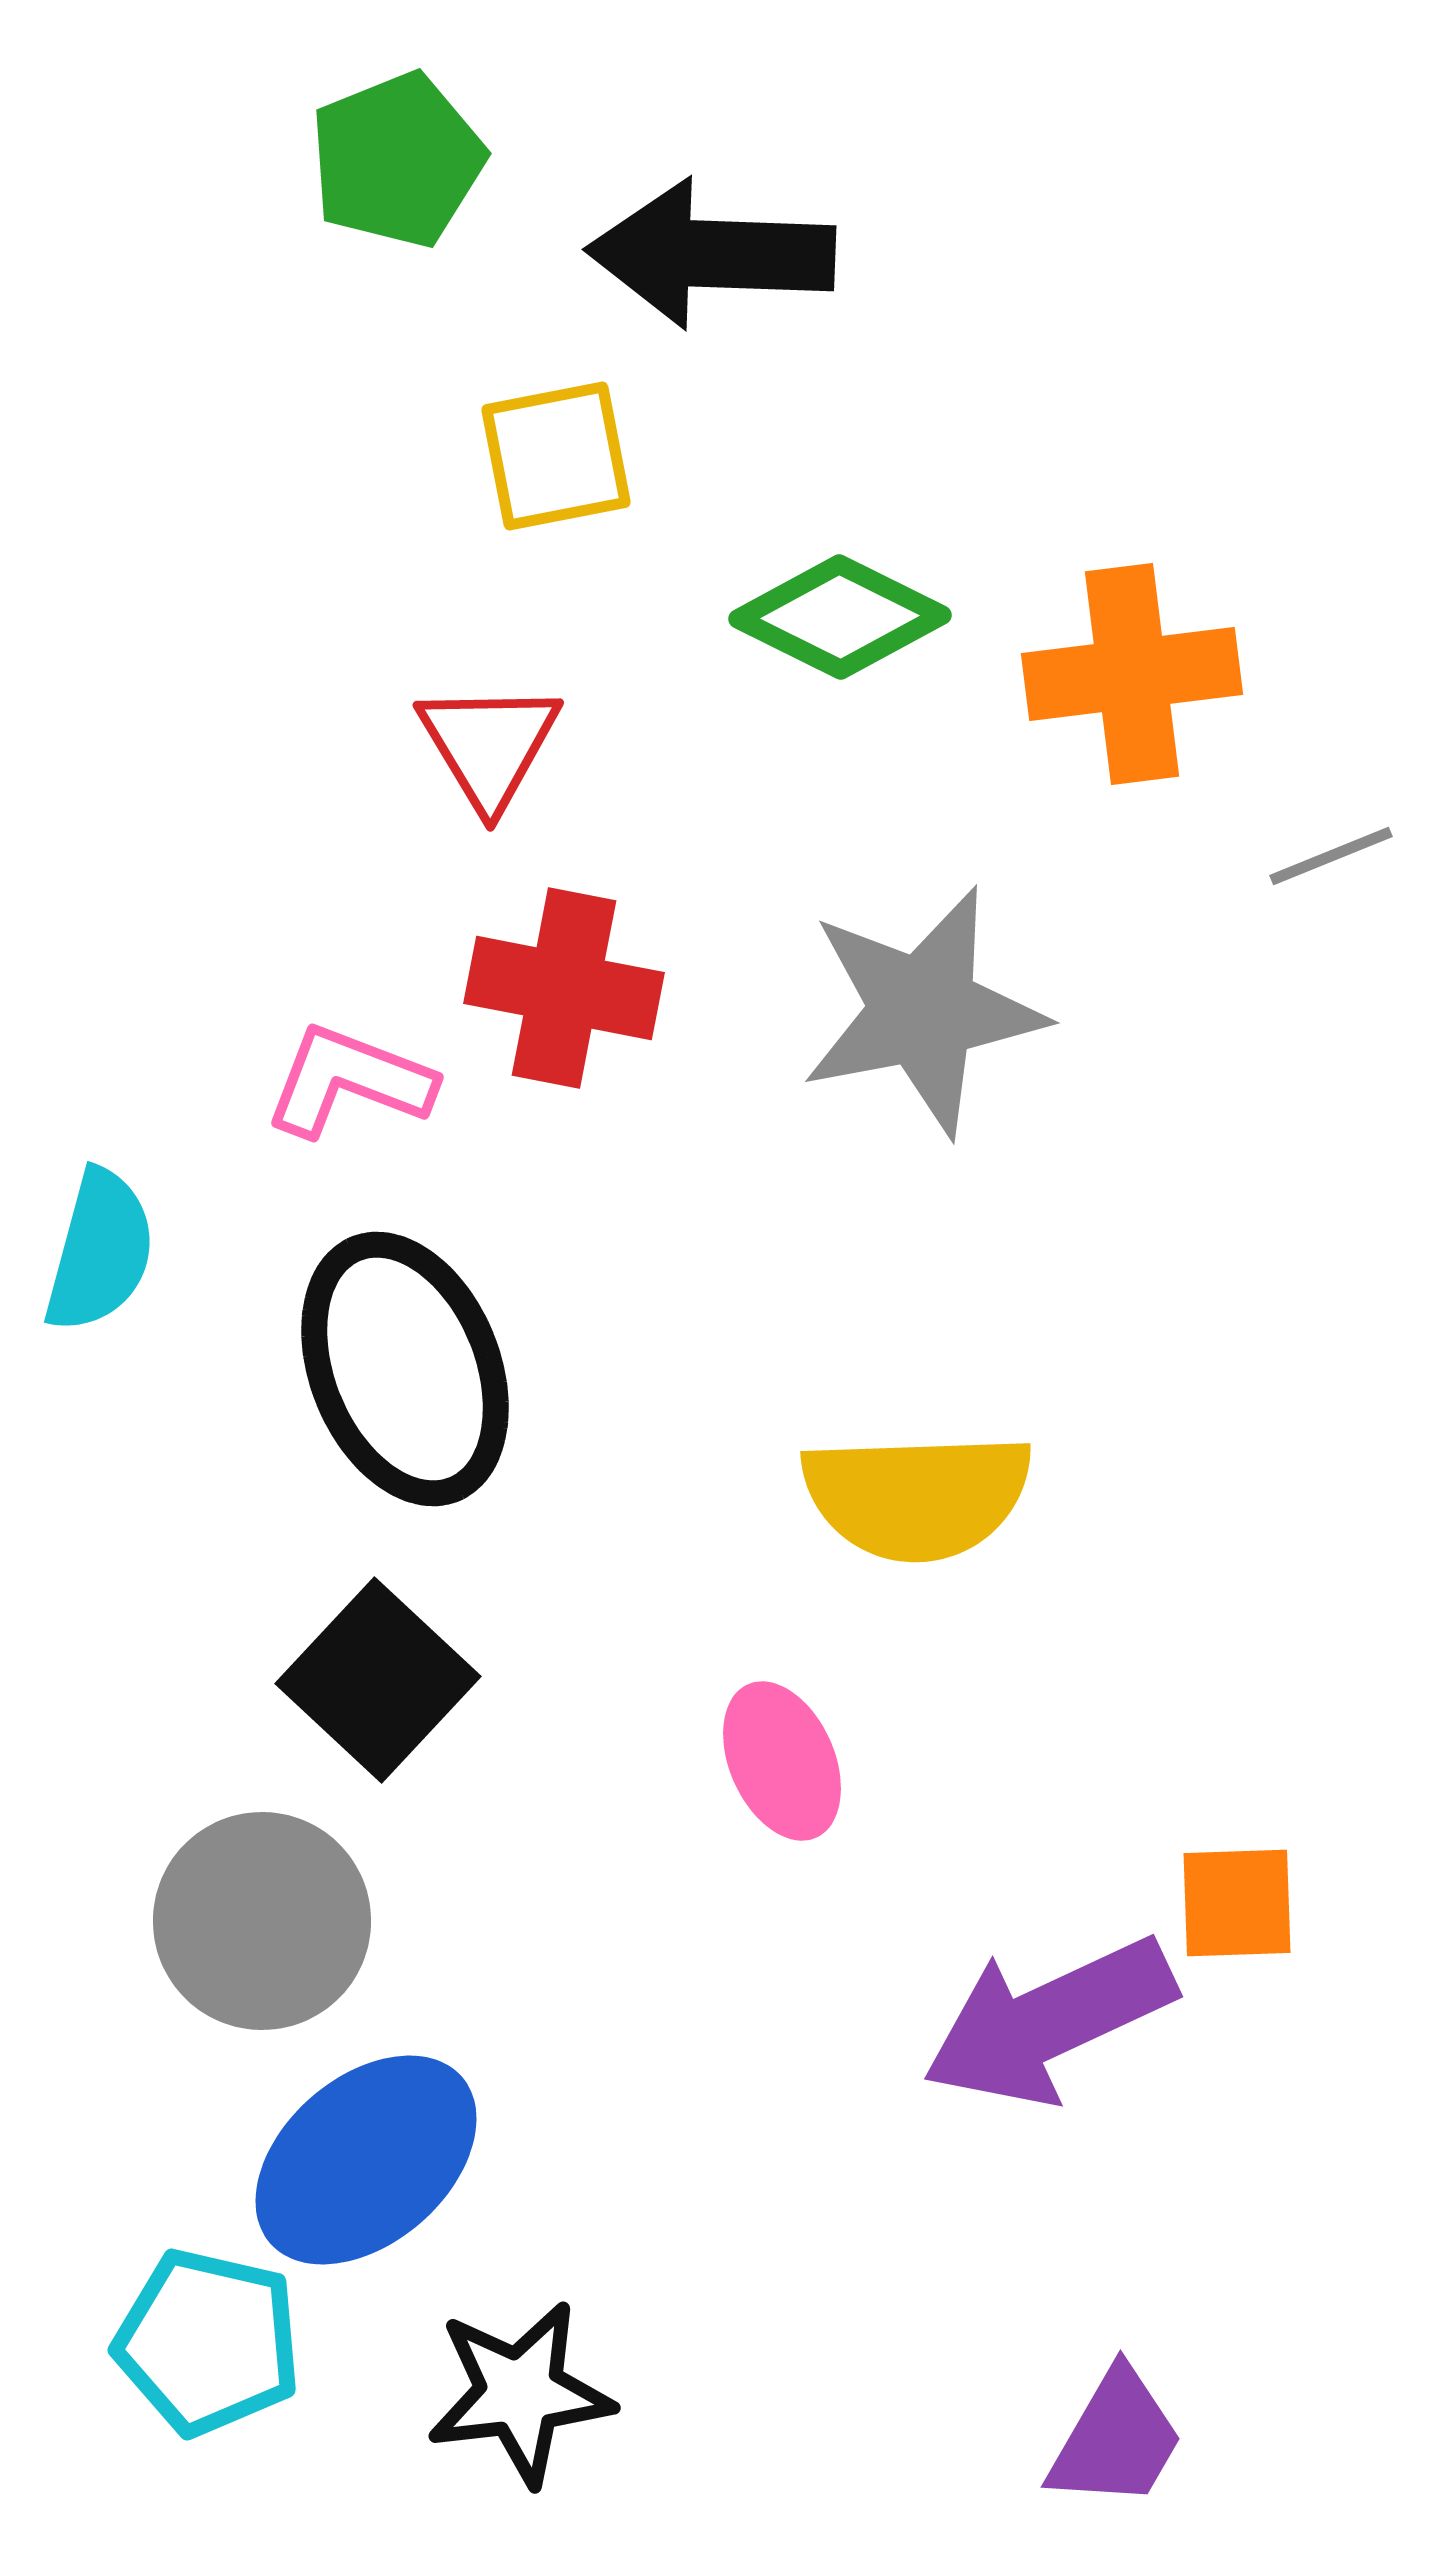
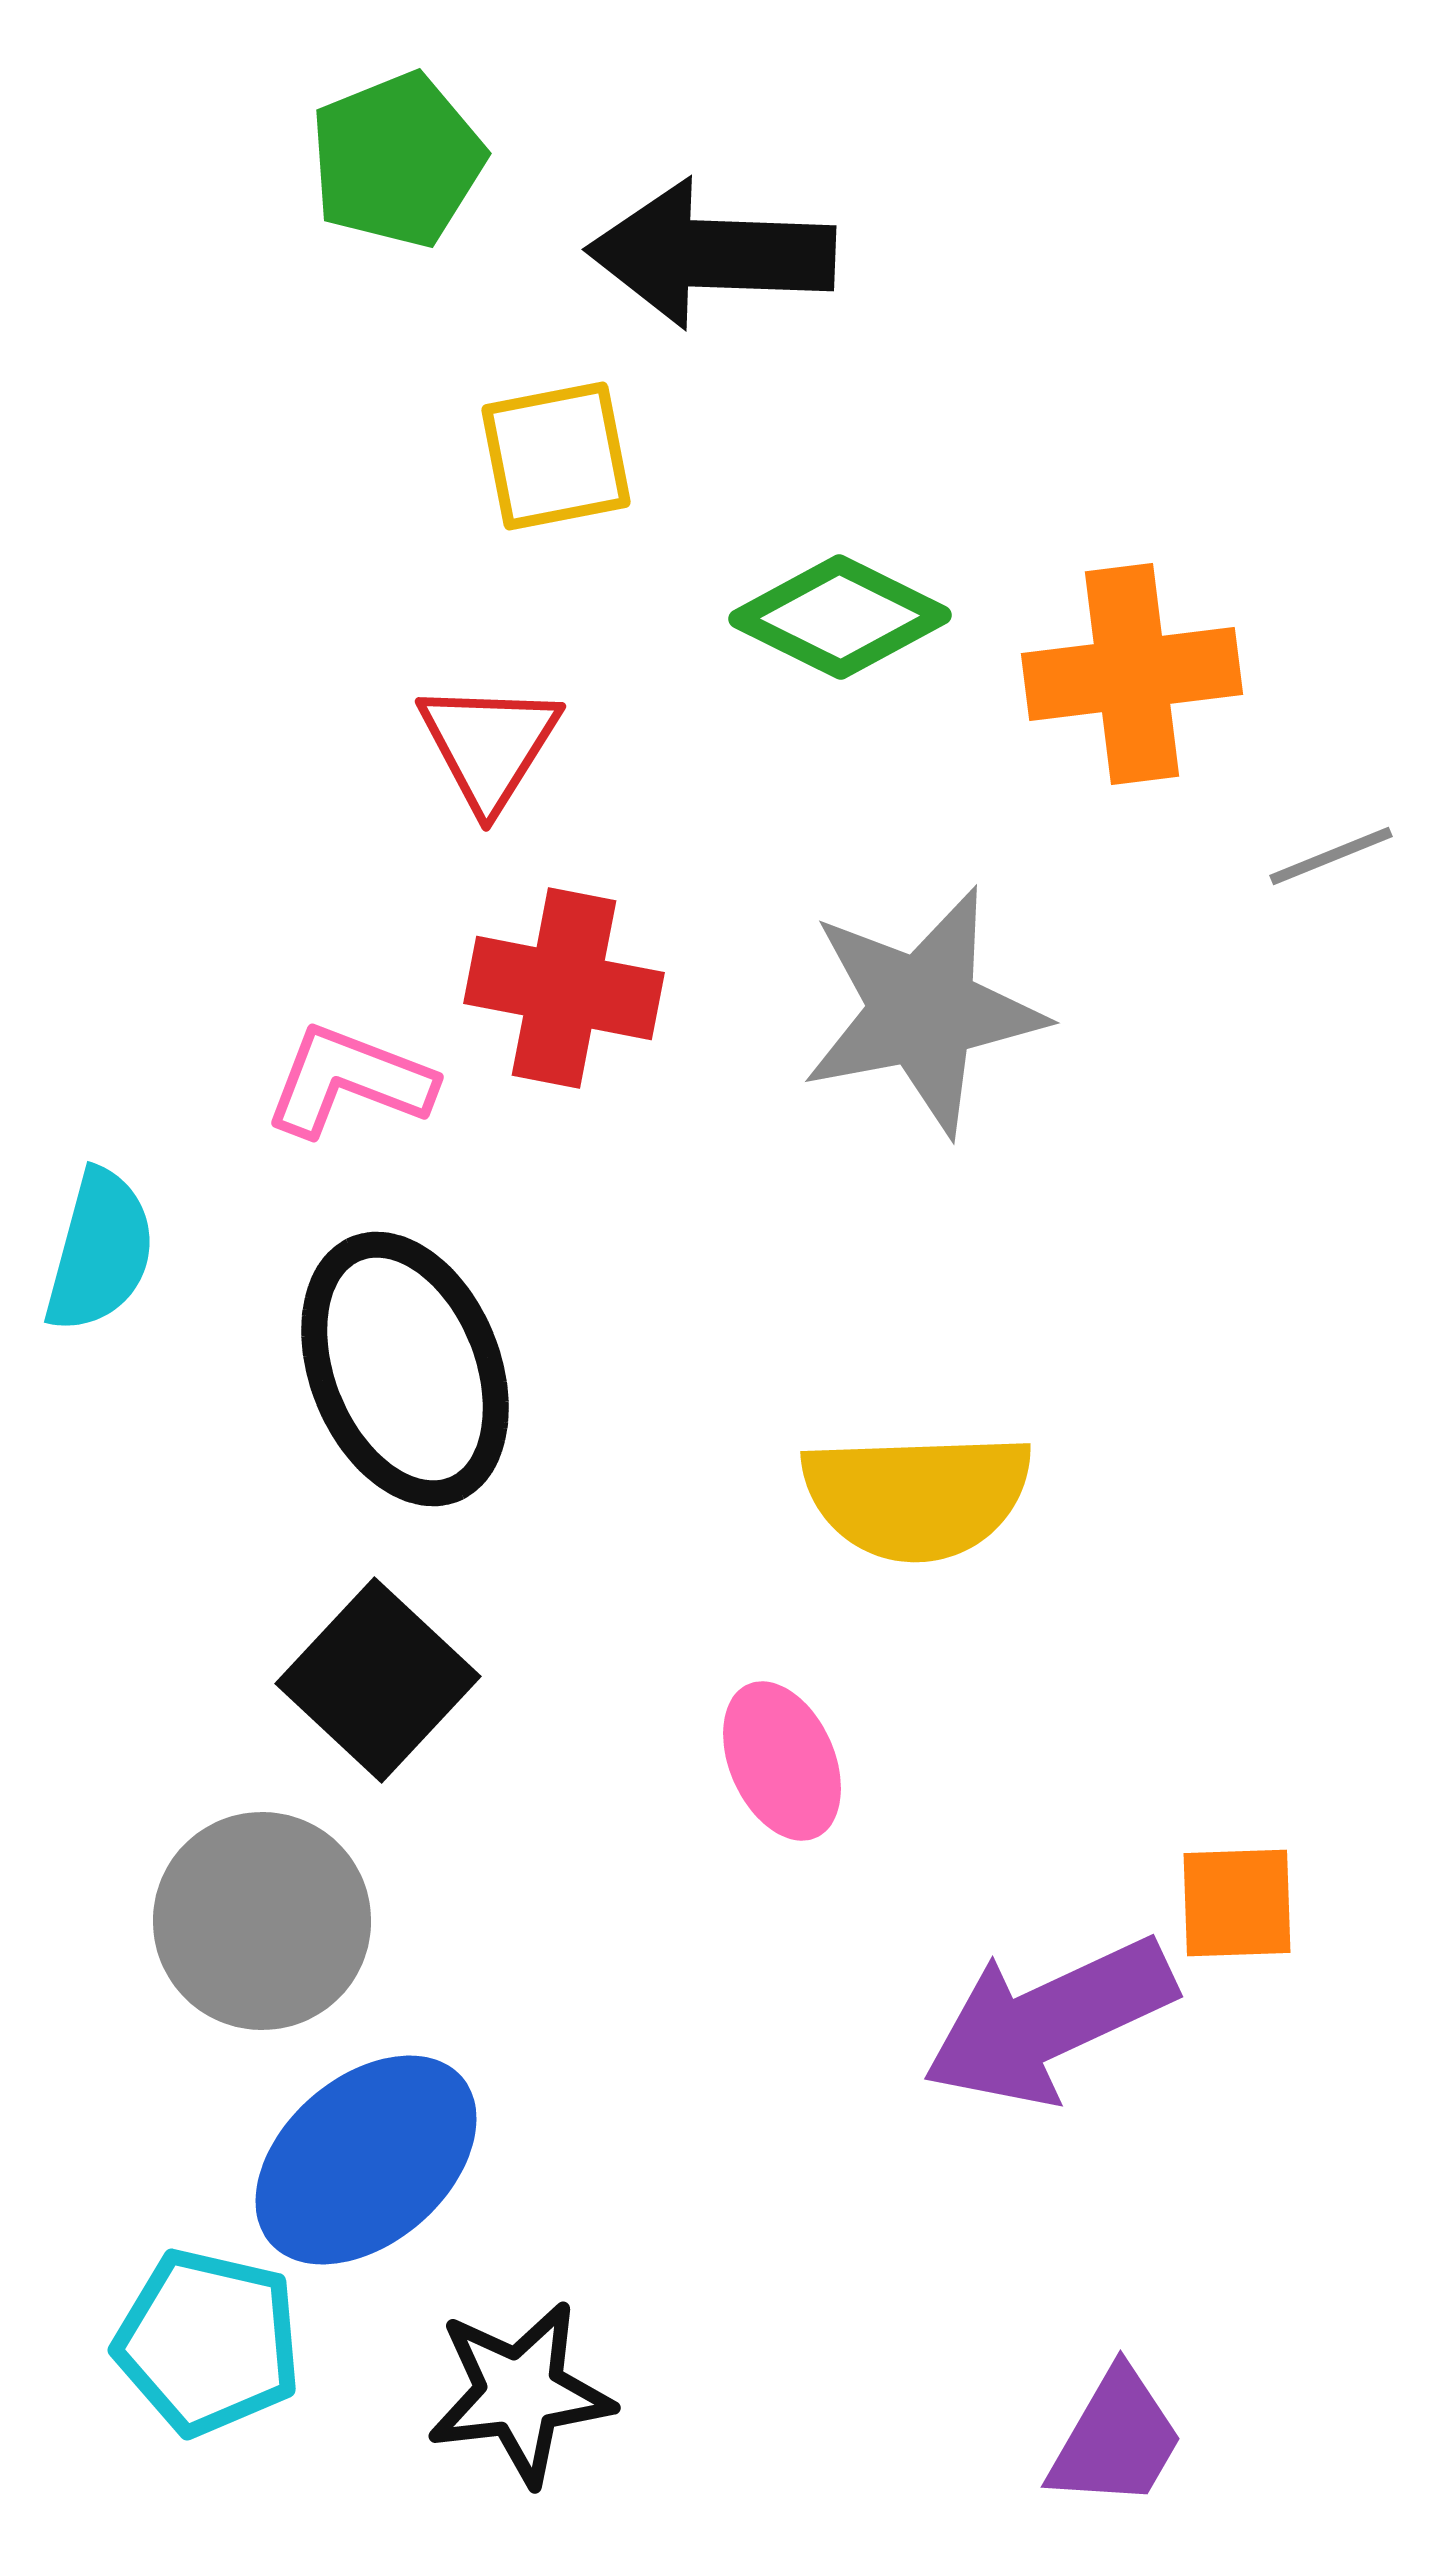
red triangle: rotated 3 degrees clockwise
